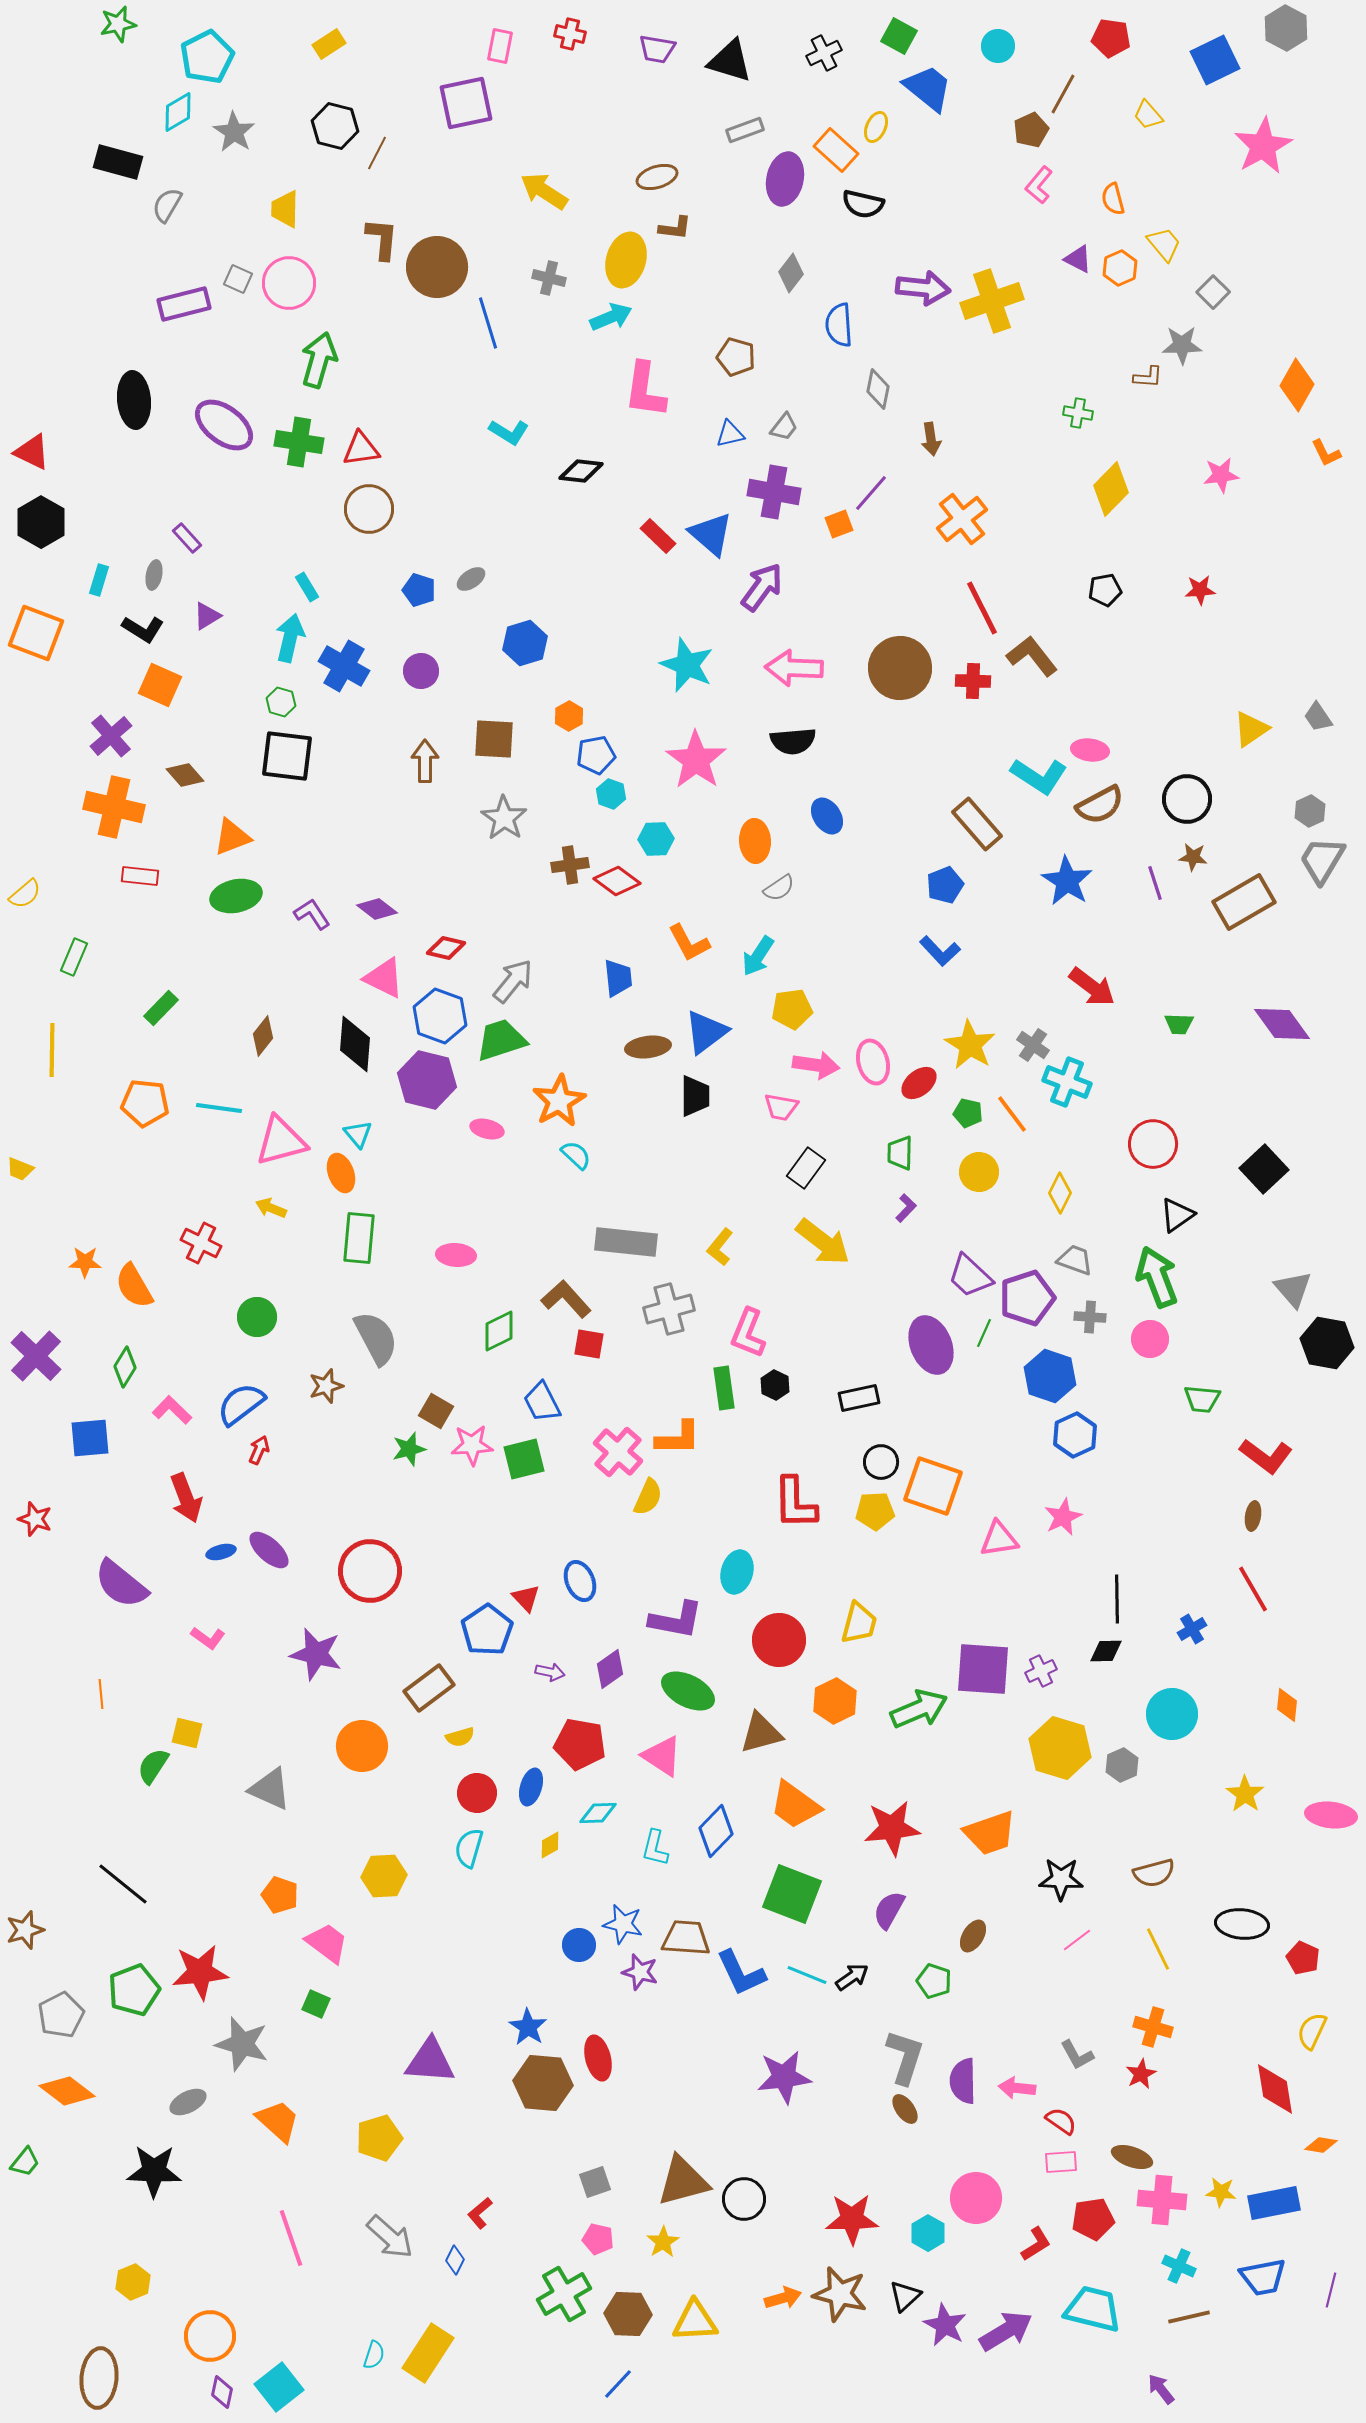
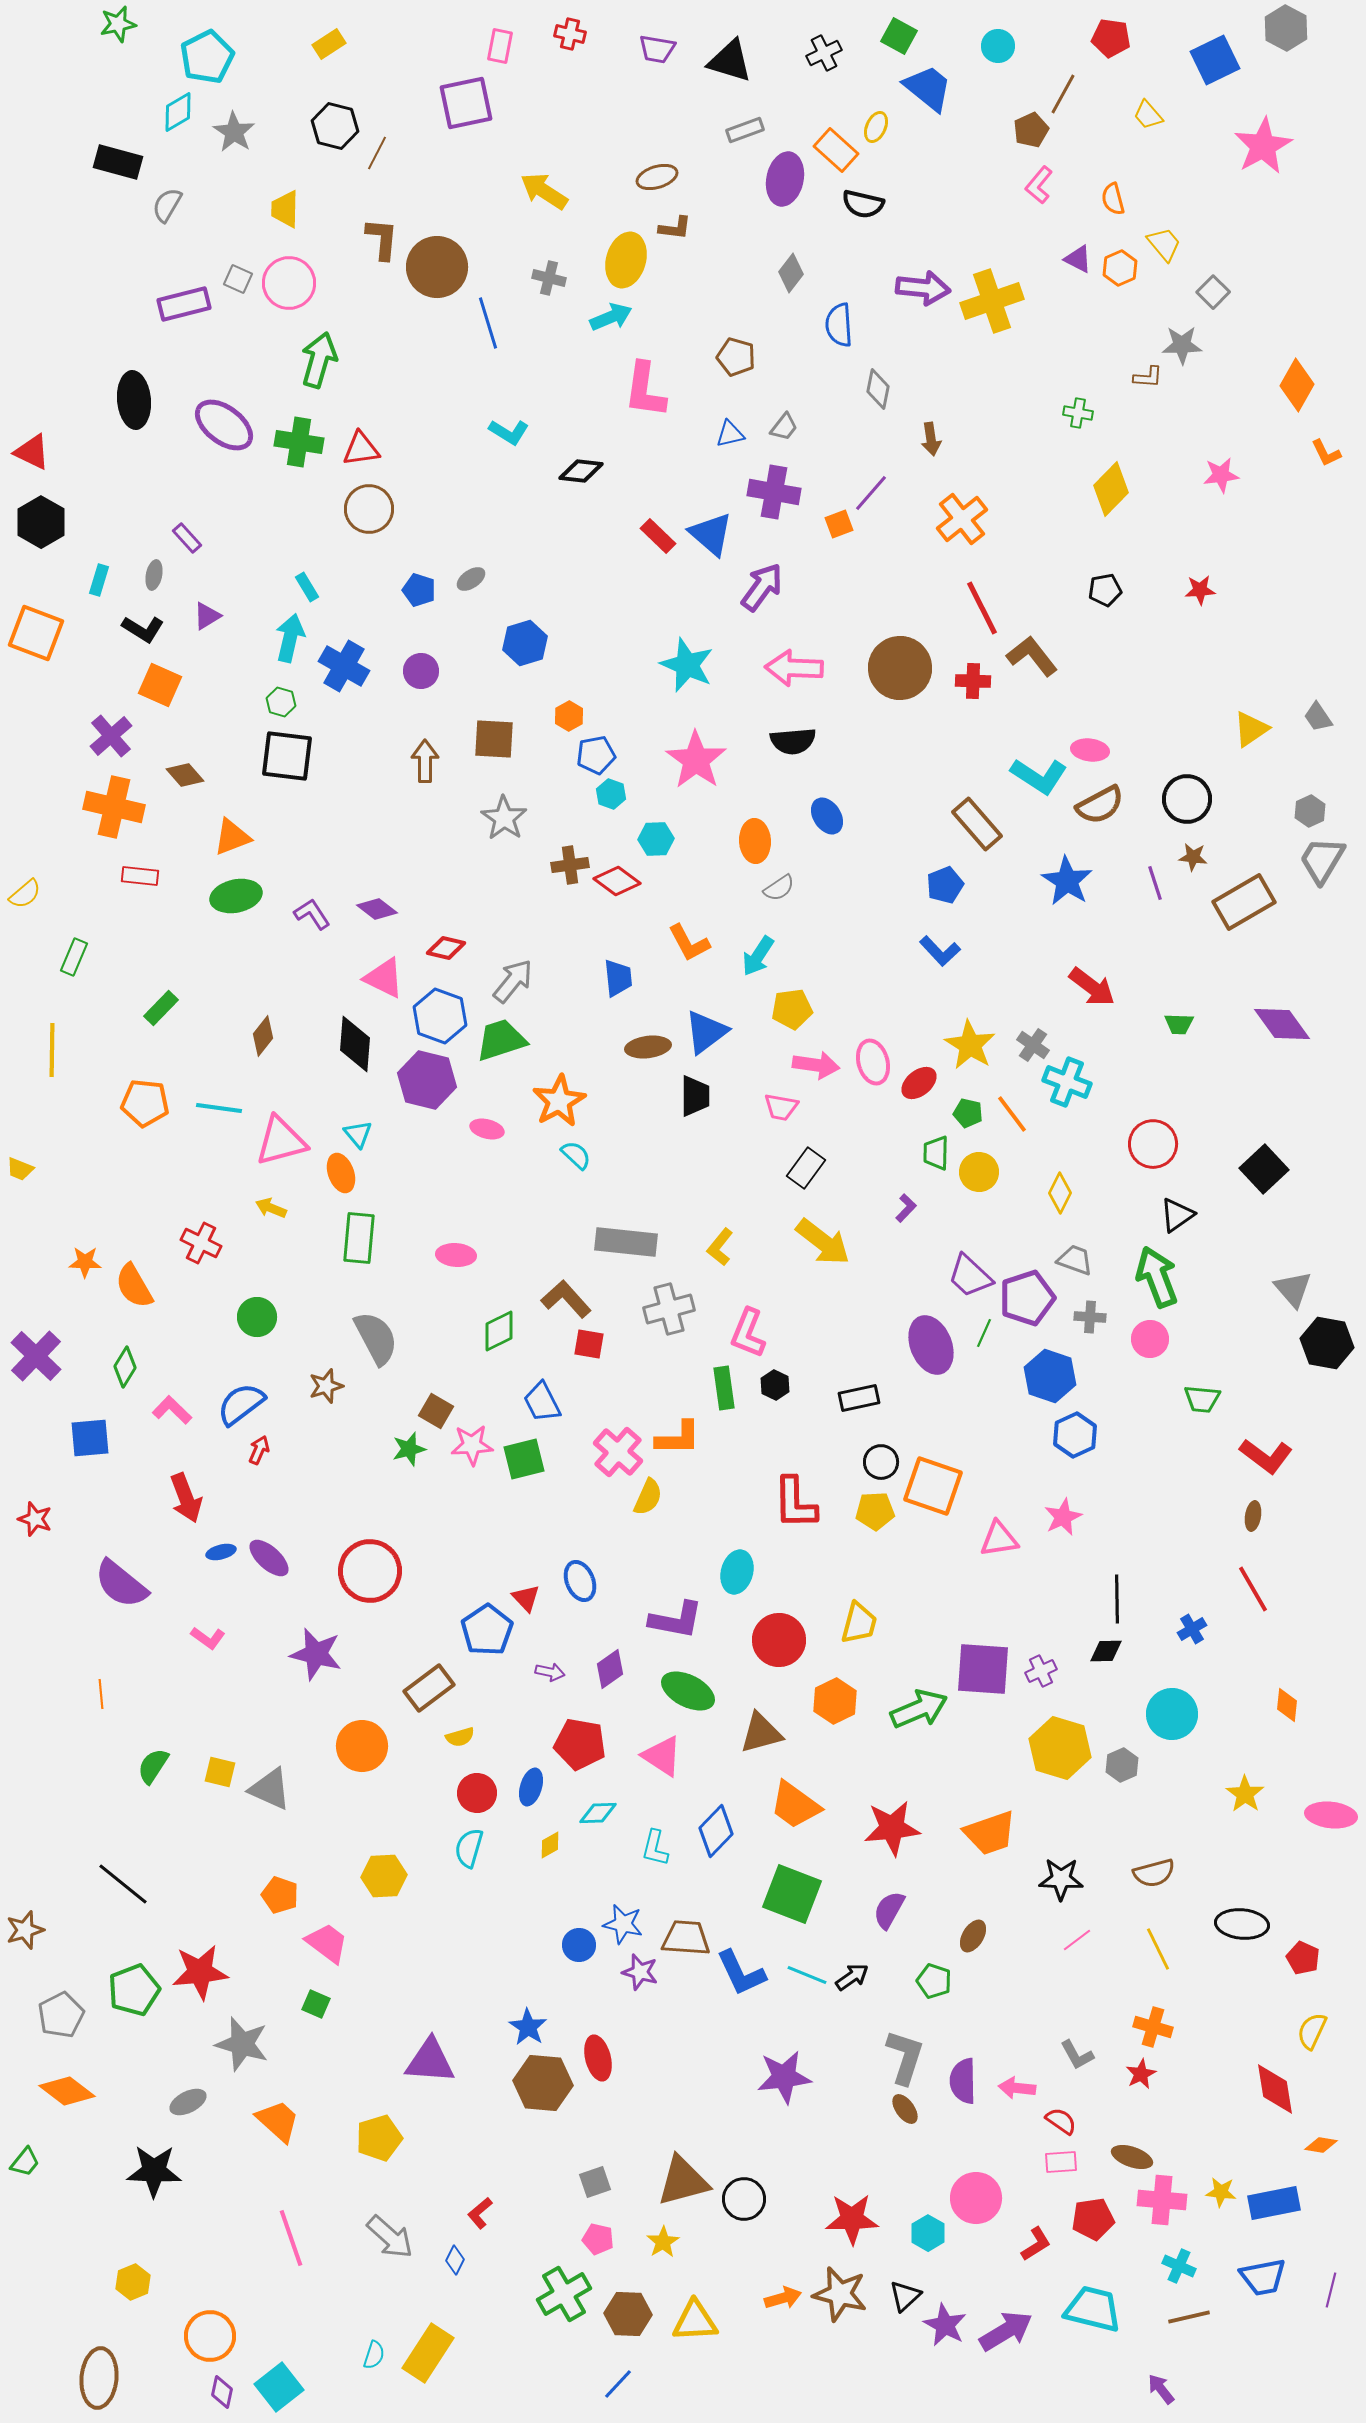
green trapezoid at (900, 1153): moved 36 px right
purple ellipse at (269, 1550): moved 8 px down
yellow square at (187, 1733): moved 33 px right, 39 px down
